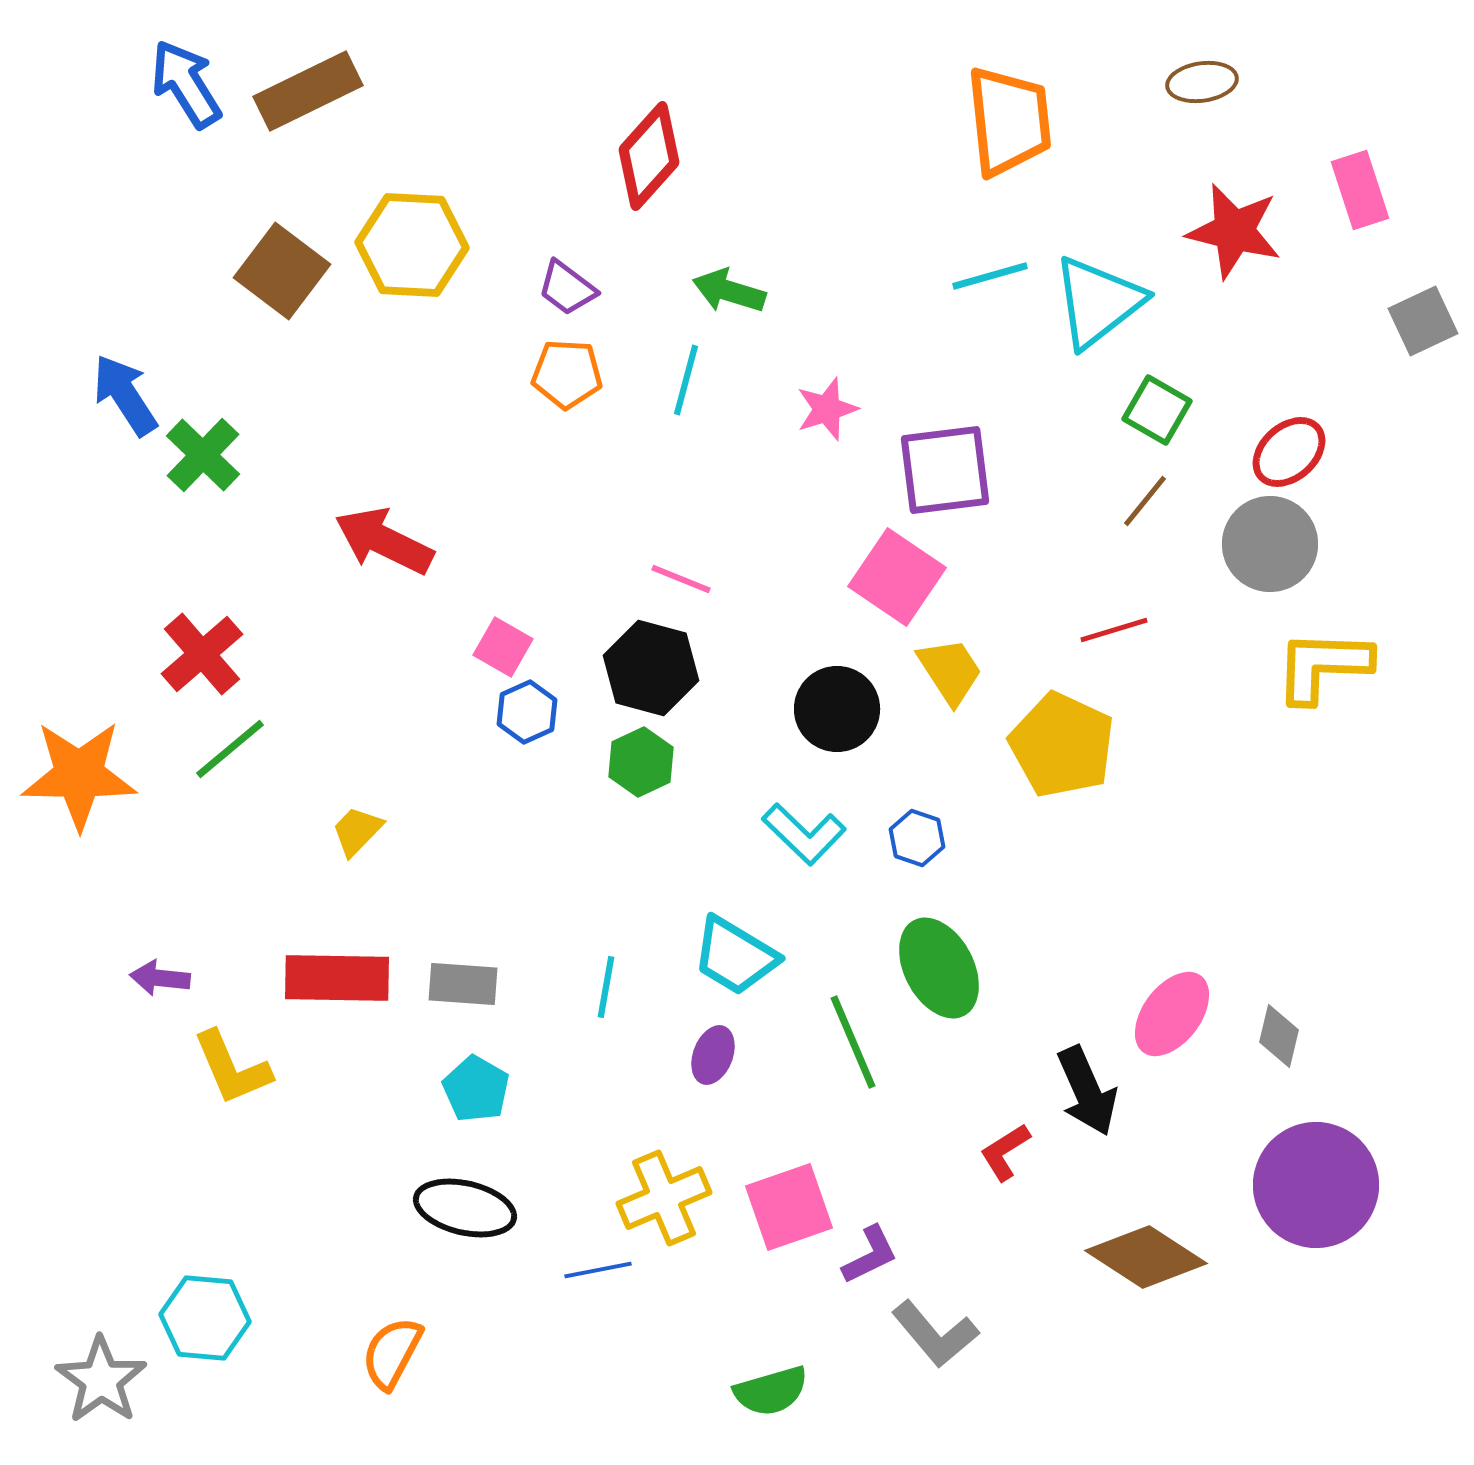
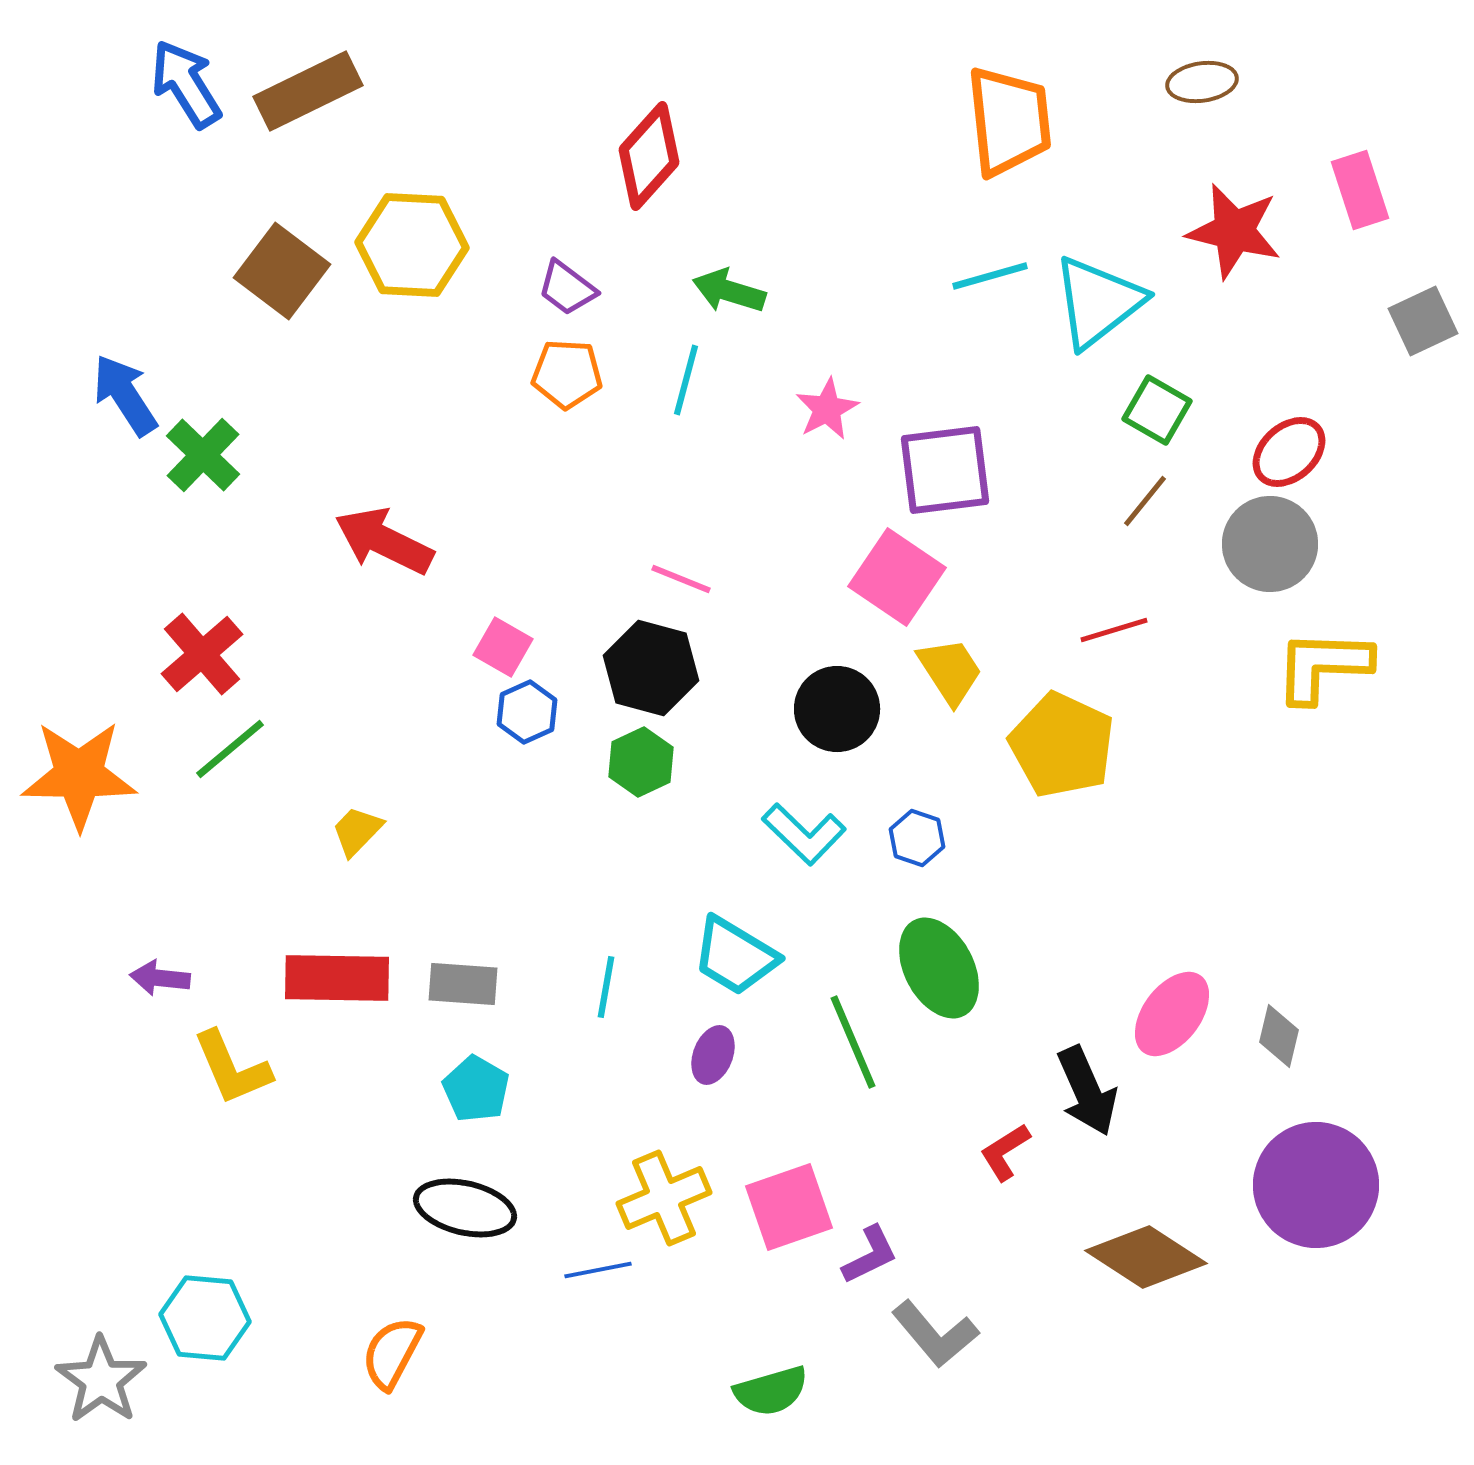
pink star at (827, 409): rotated 10 degrees counterclockwise
